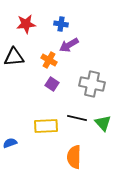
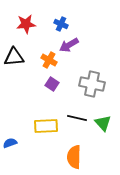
blue cross: rotated 16 degrees clockwise
